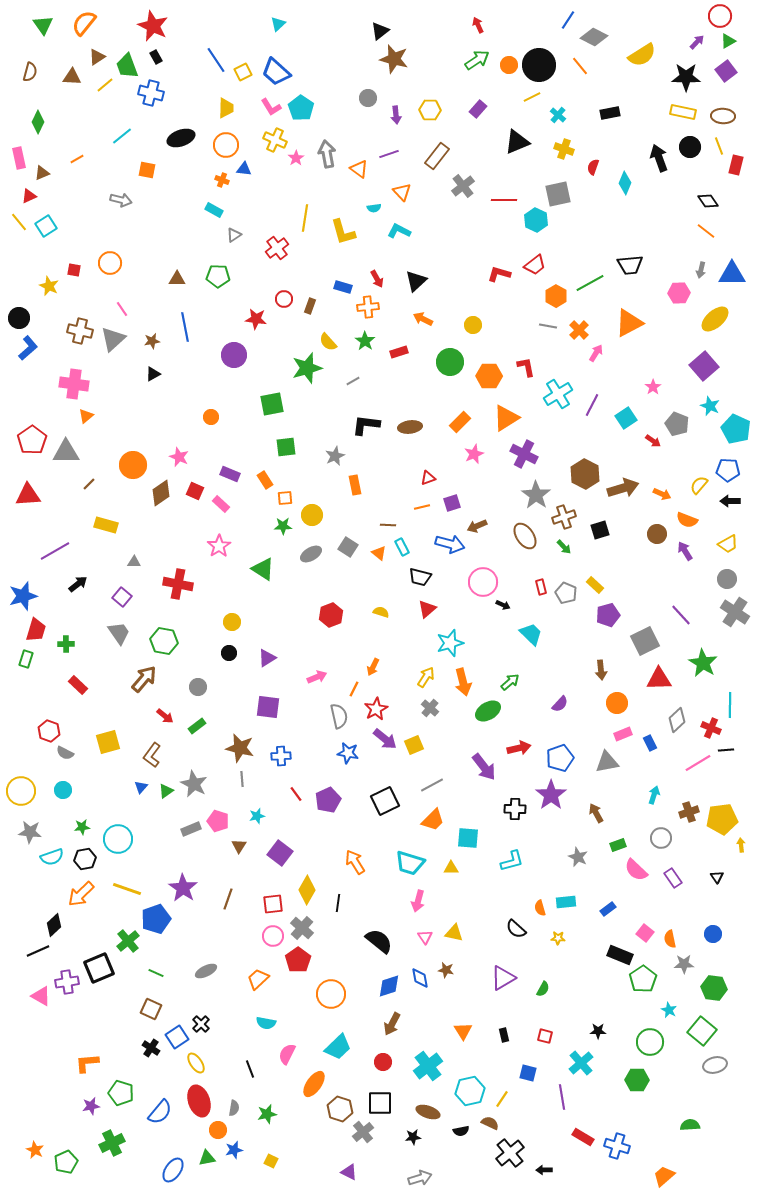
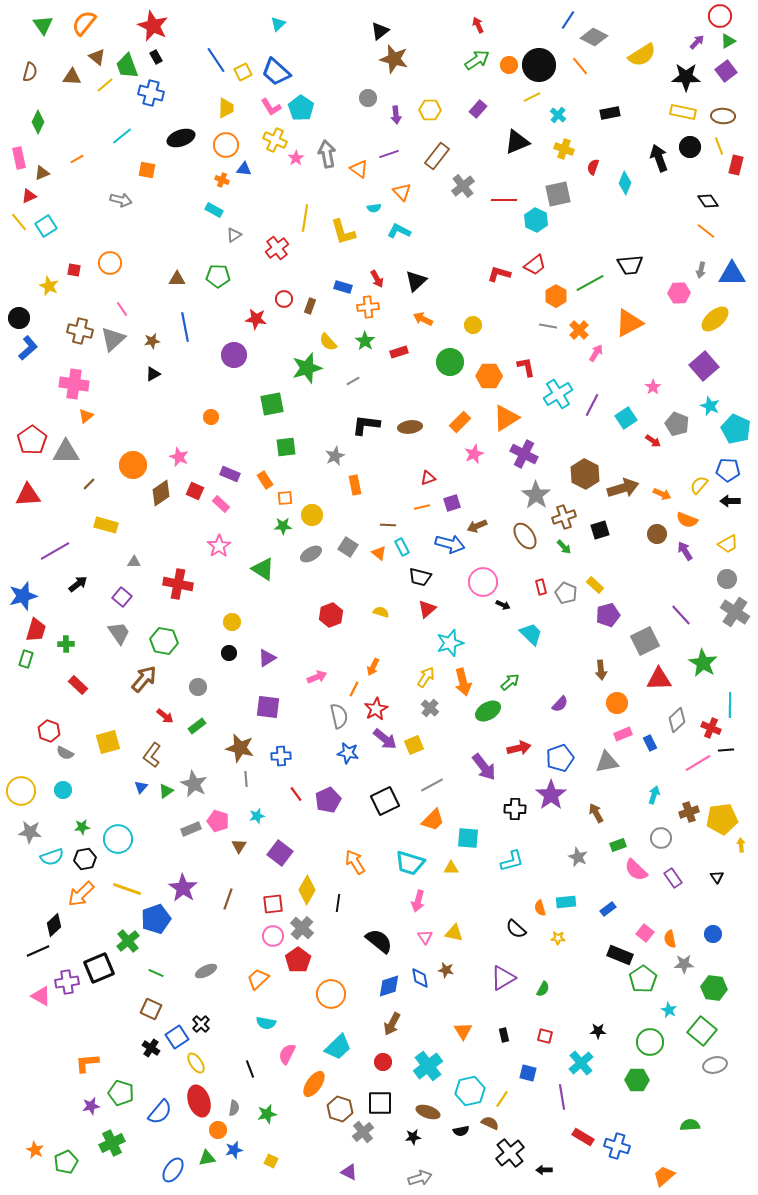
brown triangle at (97, 57): rotated 48 degrees counterclockwise
gray line at (242, 779): moved 4 px right
